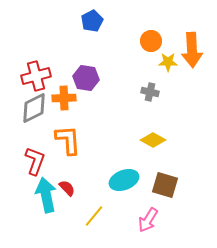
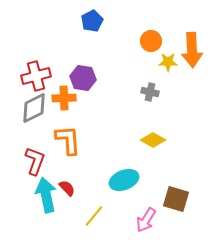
purple hexagon: moved 3 px left
brown square: moved 11 px right, 14 px down
pink arrow: moved 2 px left
